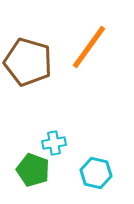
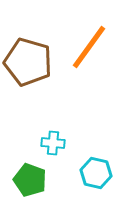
cyan cross: moved 1 px left; rotated 15 degrees clockwise
green pentagon: moved 3 px left, 10 px down
